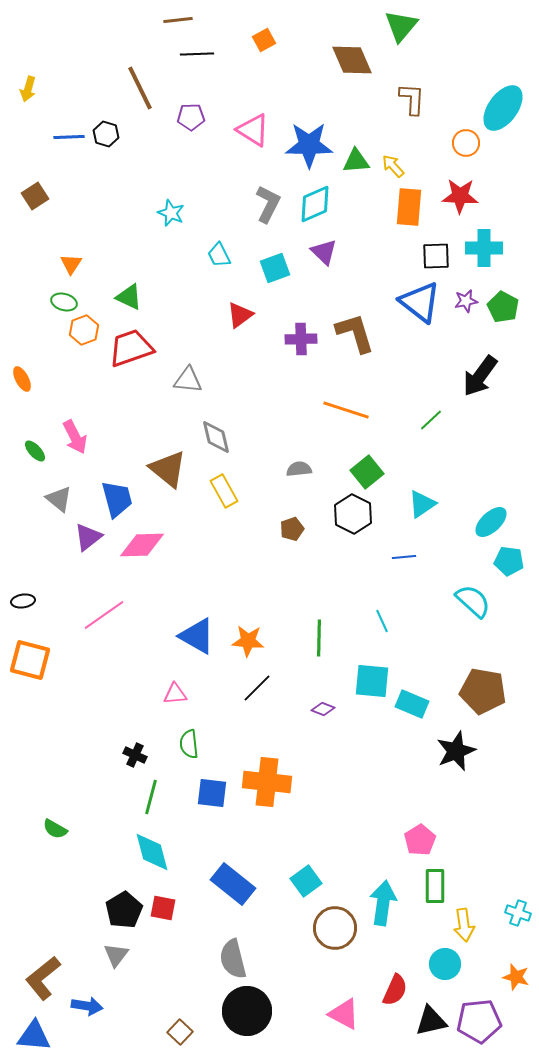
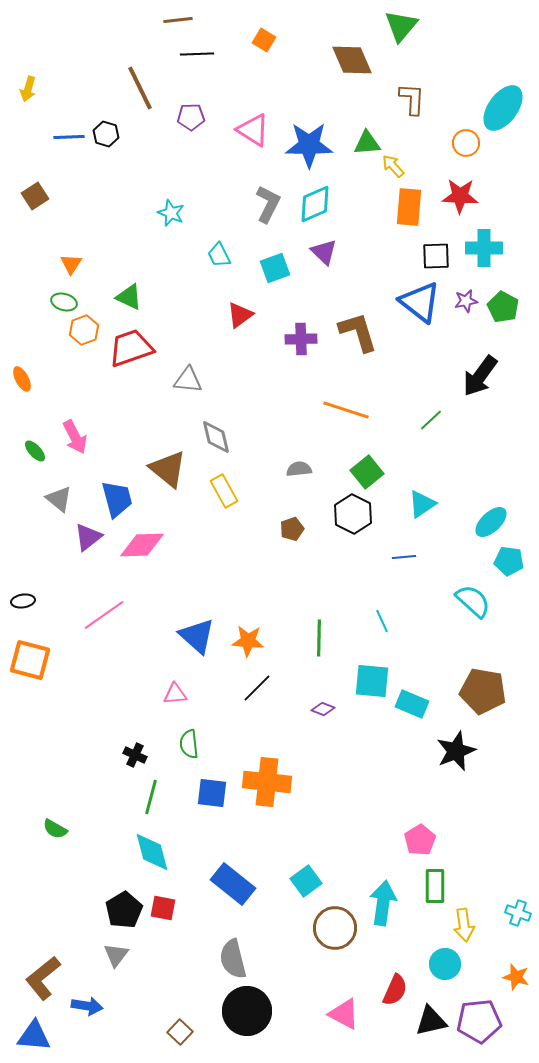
orange square at (264, 40): rotated 30 degrees counterclockwise
green triangle at (356, 161): moved 11 px right, 18 px up
brown L-shape at (355, 333): moved 3 px right, 1 px up
blue triangle at (197, 636): rotated 12 degrees clockwise
